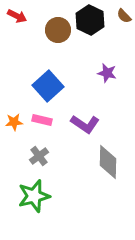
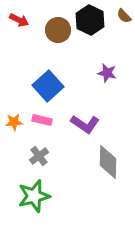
red arrow: moved 2 px right, 4 px down
